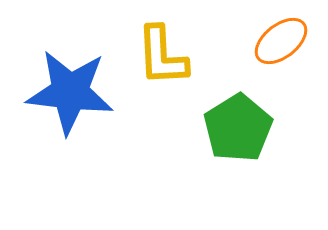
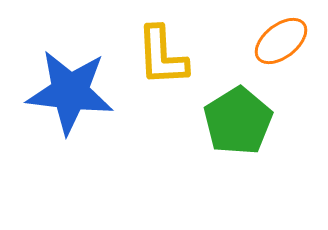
green pentagon: moved 7 px up
